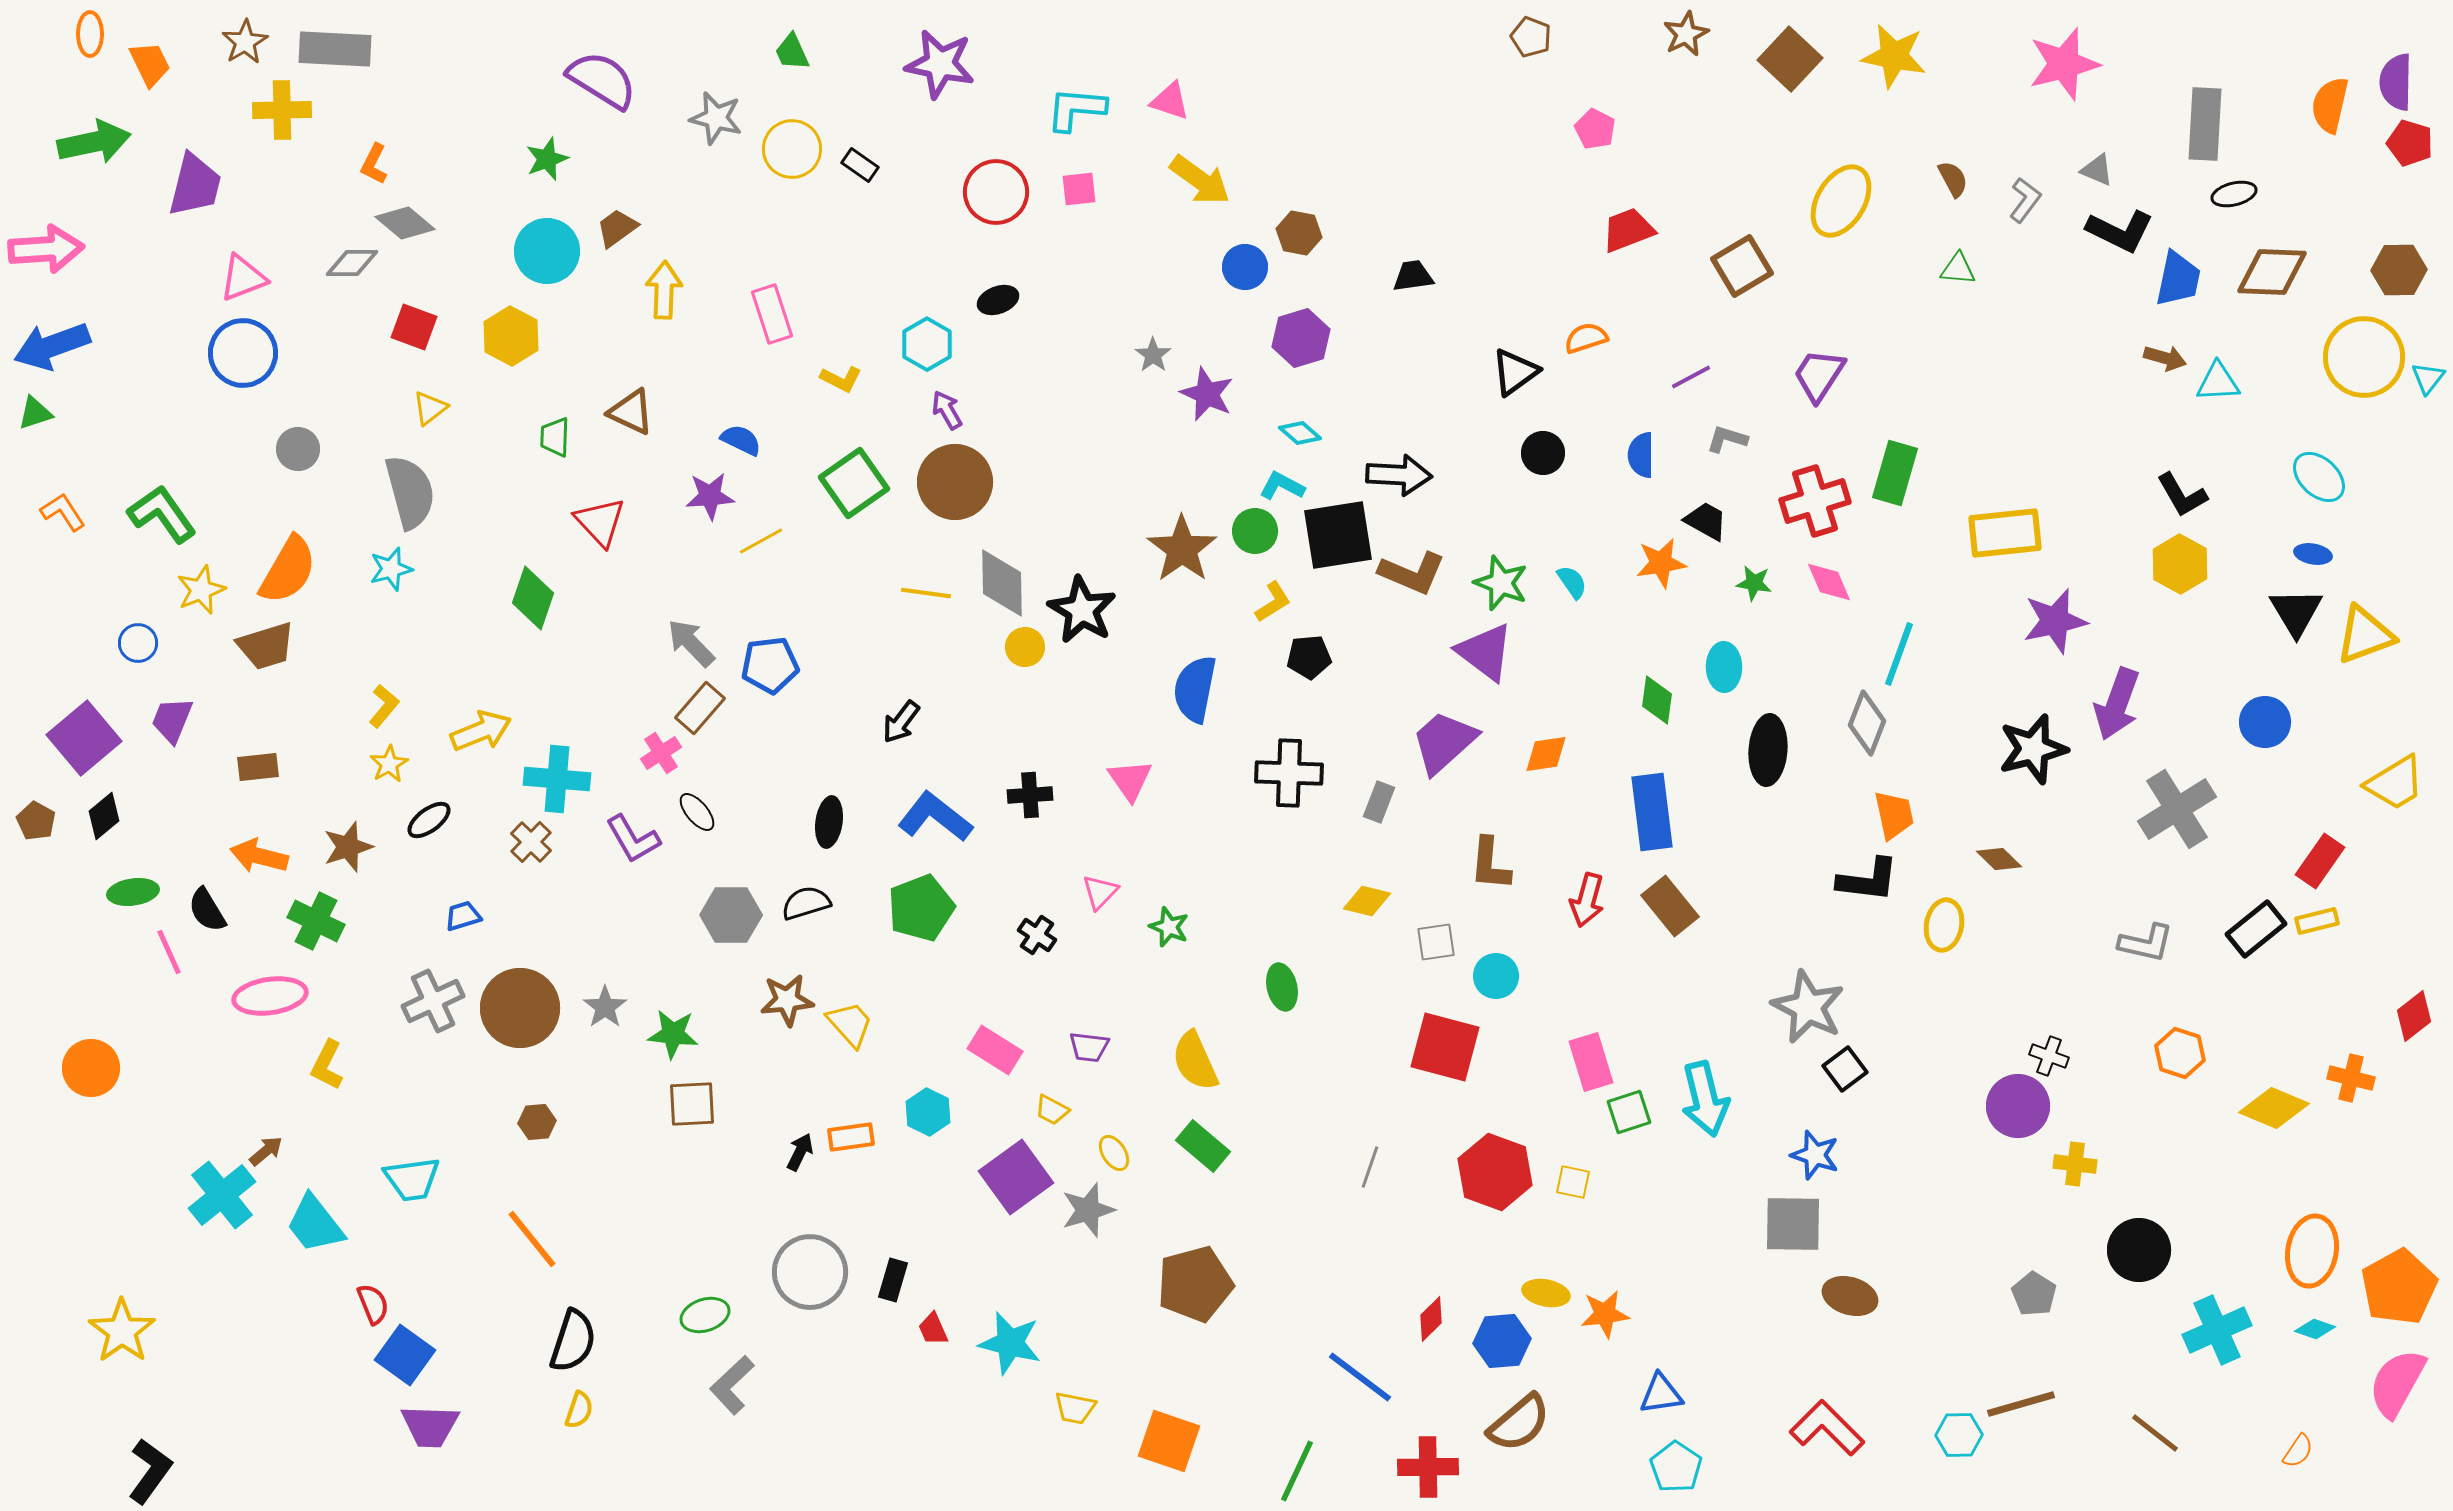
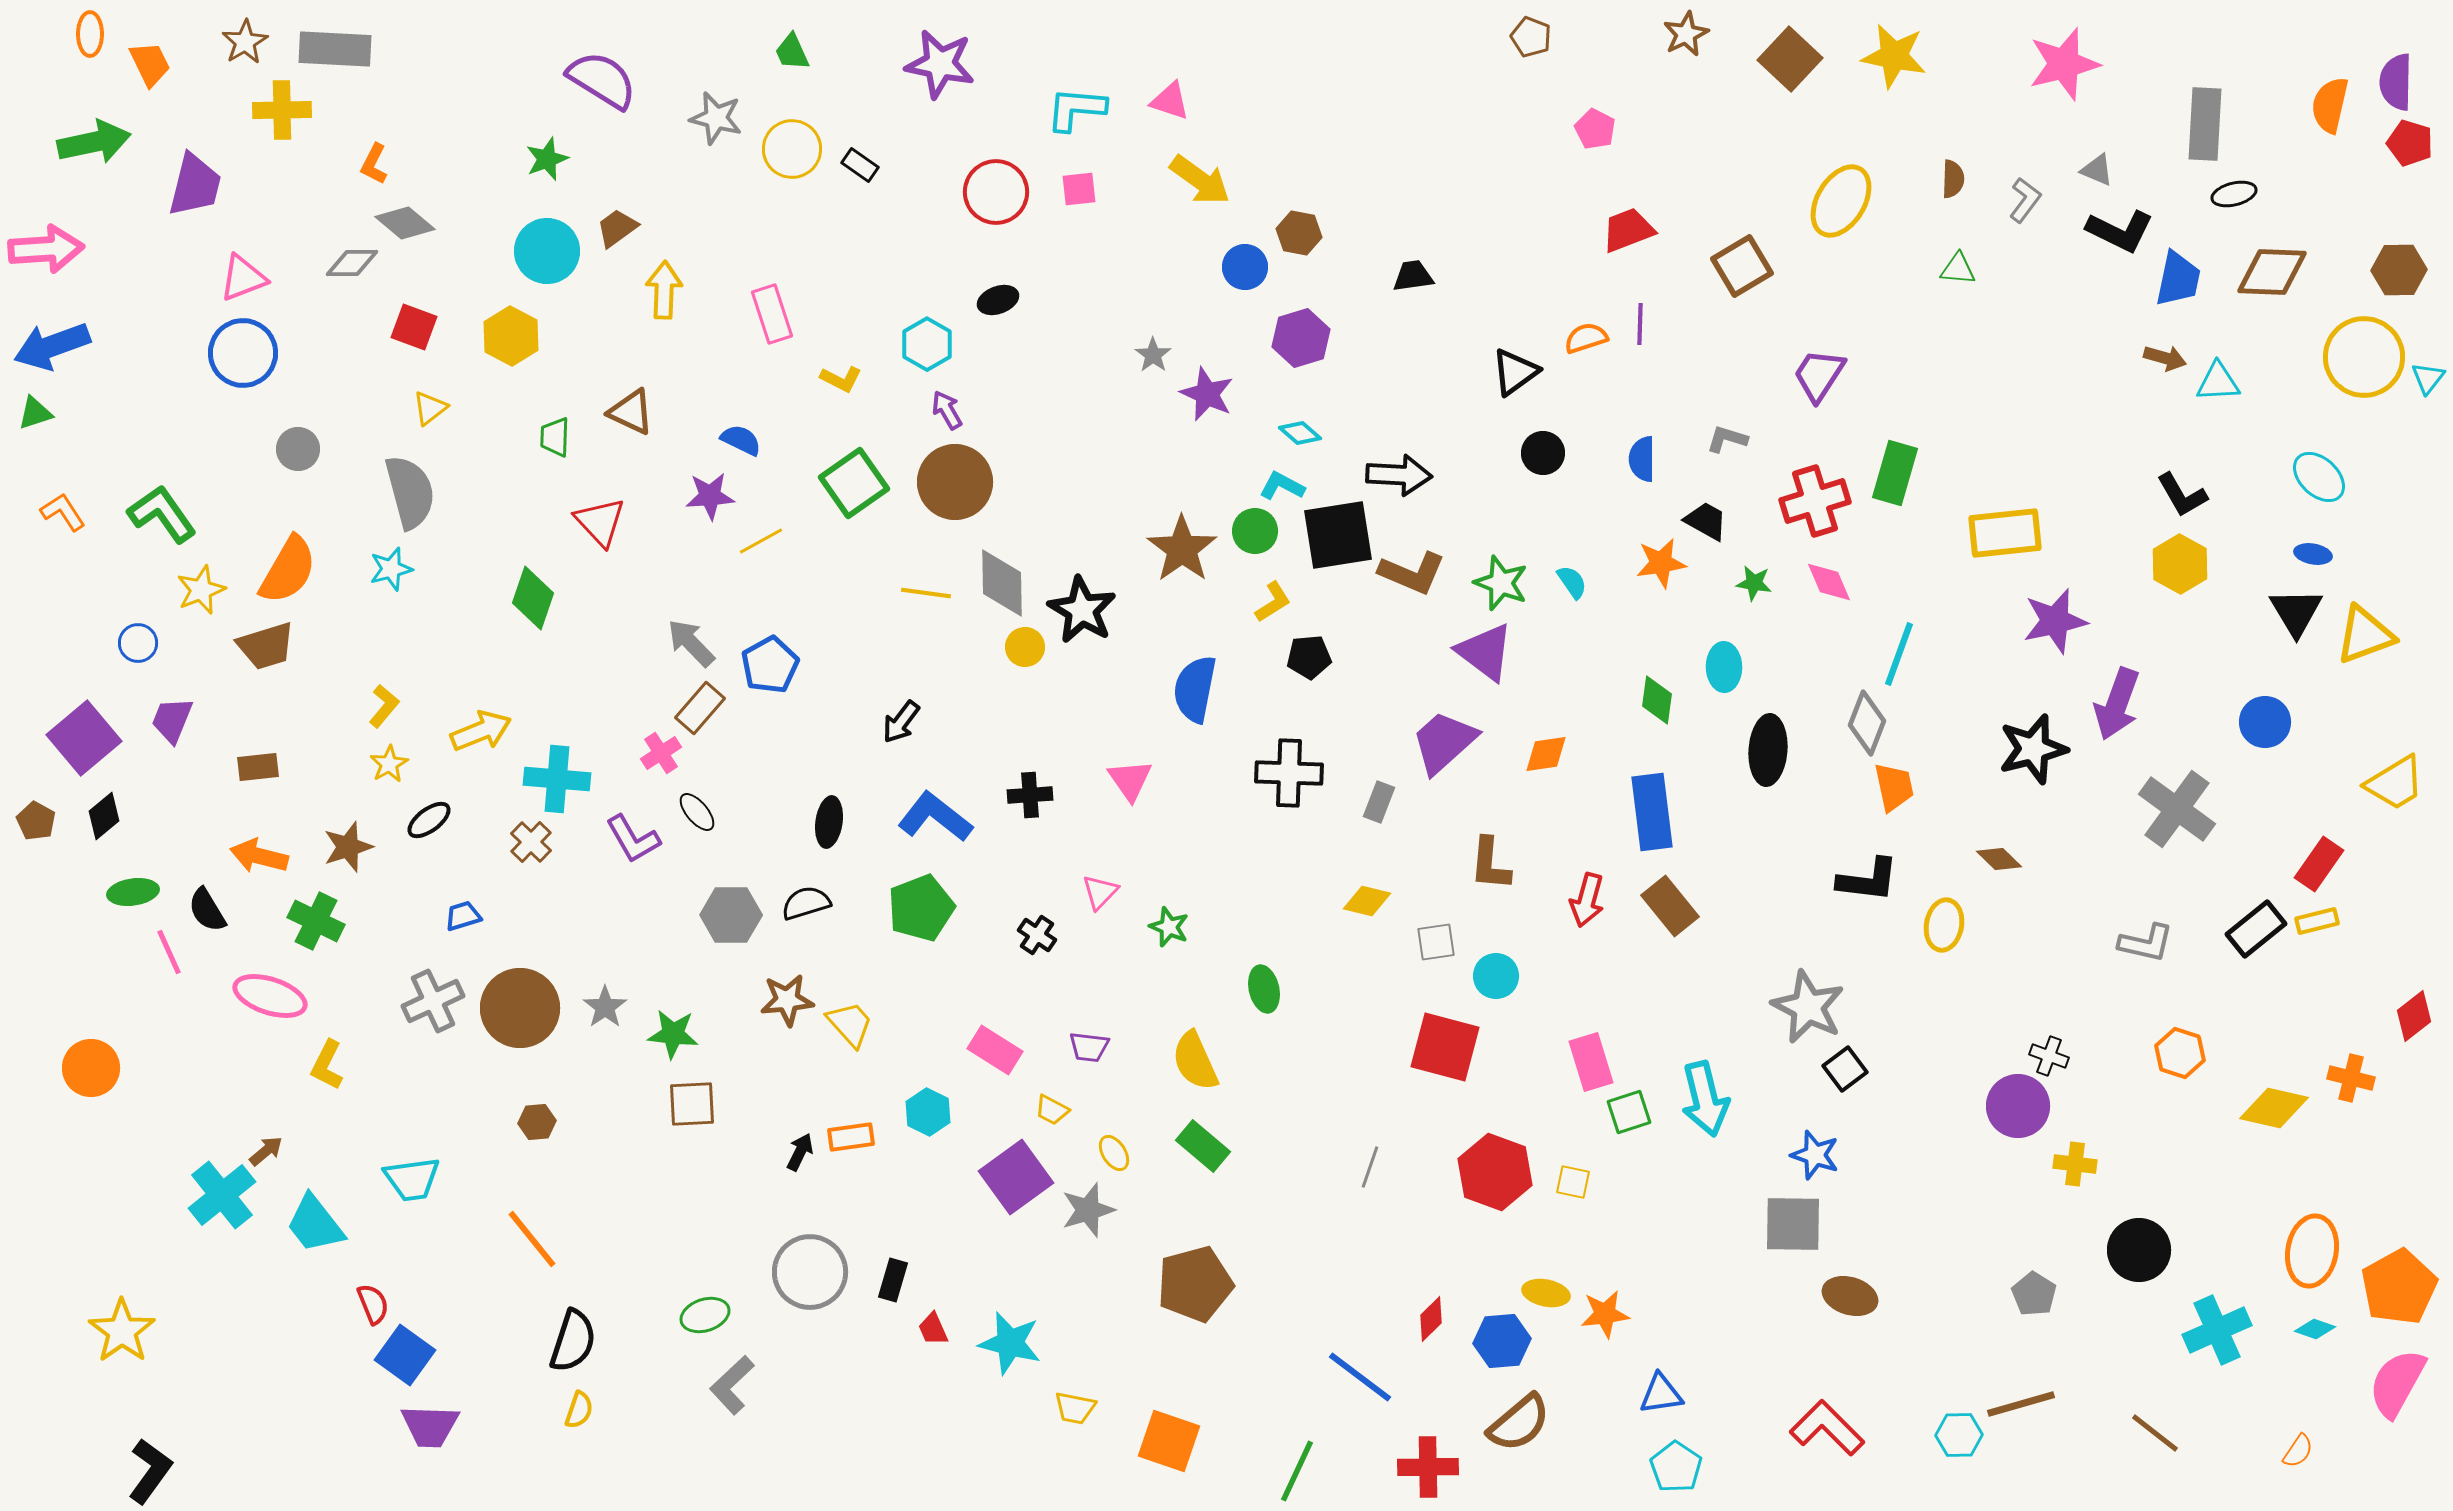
brown semicircle at (1953, 179): rotated 30 degrees clockwise
purple line at (1691, 377): moved 51 px left, 53 px up; rotated 60 degrees counterclockwise
blue semicircle at (1641, 455): moved 1 px right, 4 px down
blue pentagon at (770, 665): rotated 22 degrees counterclockwise
gray cross at (2177, 809): rotated 22 degrees counterclockwise
orange trapezoid at (1894, 815): moved 28 px up
red rectangle at (2320, 861): moved 1 px left, 3 px down
green ellipse at (1282, 987): moved 18 px left, 2 px down
pink ellipse at (270, 996): rotated 26 degrees clockwise
yellow diamond at (2274, 1108): rotated 10 degrees counterclockwise
